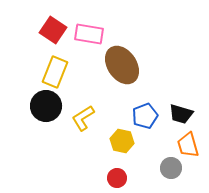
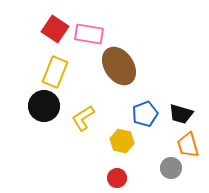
red square: moved 2 px right, 1 px up
brown ellipse: moved 3 px left, 1 px down
black circle: moved 2 px left
blue pentagon: moved 2 px up
